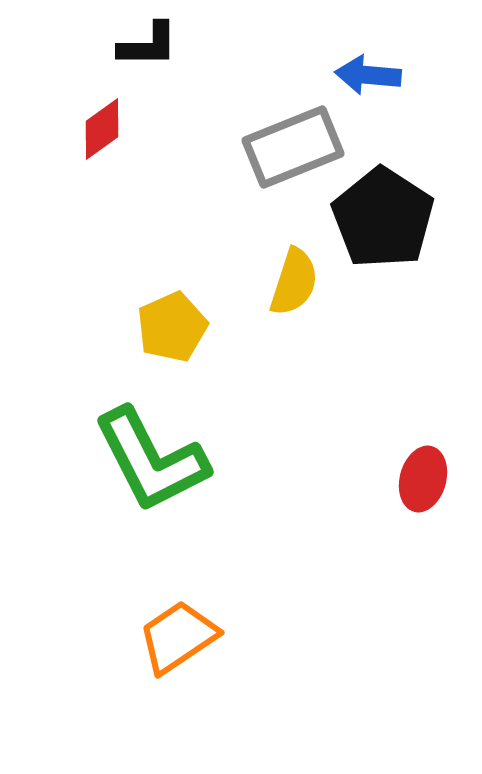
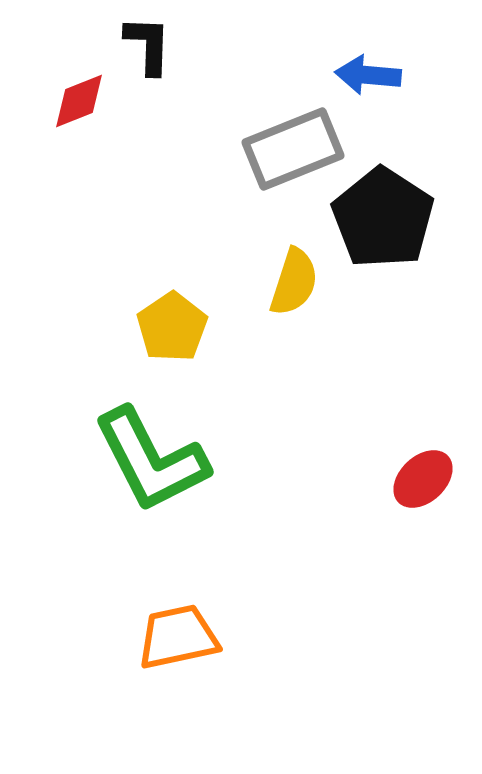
black L-shape: rotated 88 degrees counterclockwise
red diamond: moved 23 px left, 28 px up; rotated 14 degrees clockwise
gray rectangle: moved 2 px down
yellow pentagon: rotated 10 degrees counterclockwise
red ellipse: rotated 32 degrees clockwise
orange trapezoid: rotated 22 degrees clockwise
